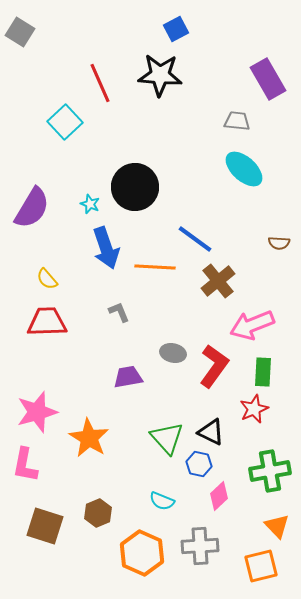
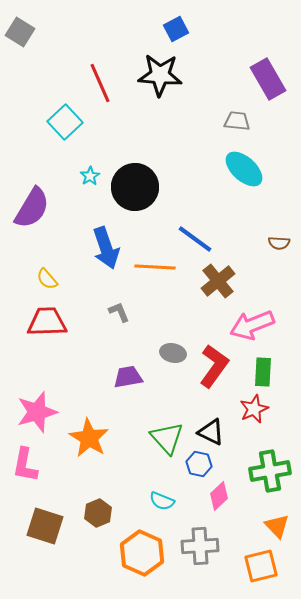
cyan star: moved 28 px up; rotated 18 degrees clockwise
